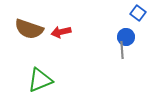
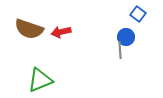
blue square: moved 1 px down
gray line: moved 2 px left
